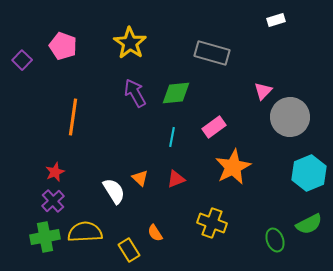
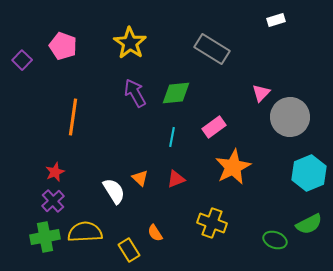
gray rectangle: moved 4 px up; rotated 16 degrees clockwise
pink triangle: moved 2 px left, 2 px down
green ellipse: rotated 50 degrees counterclockwise
